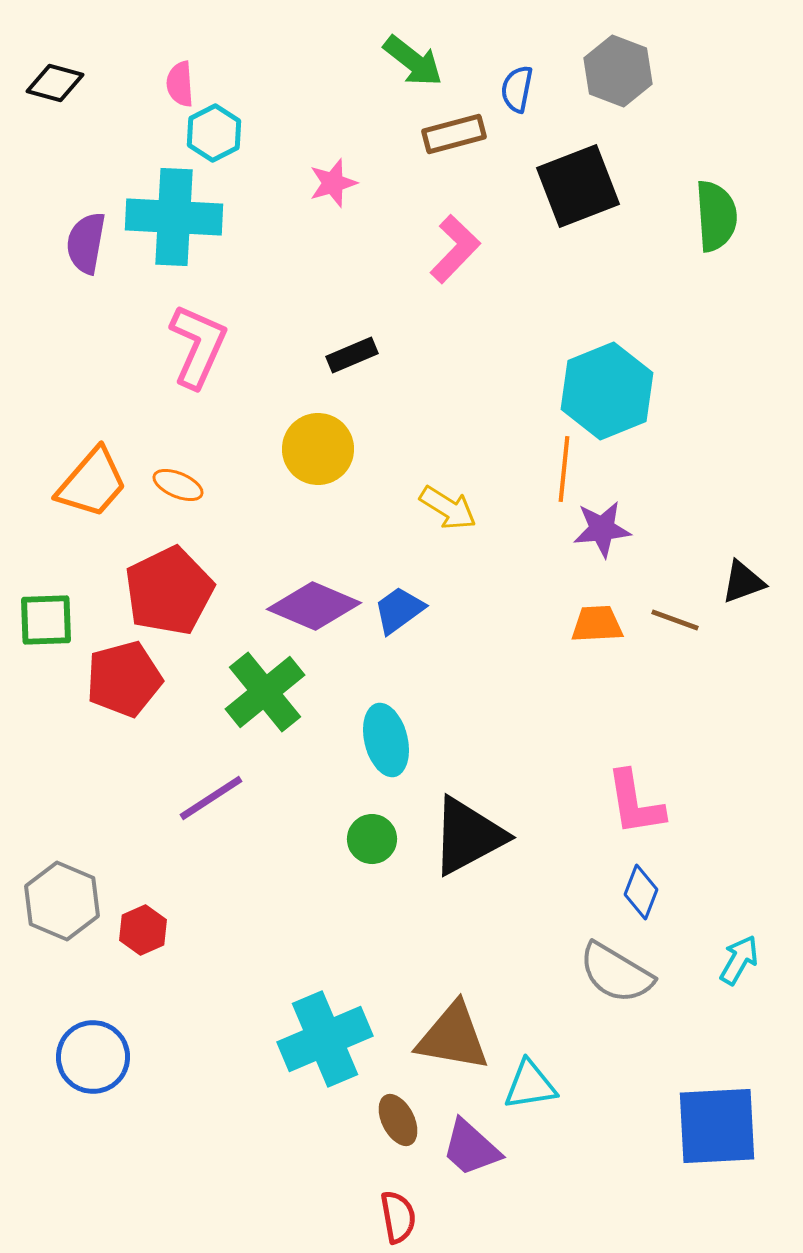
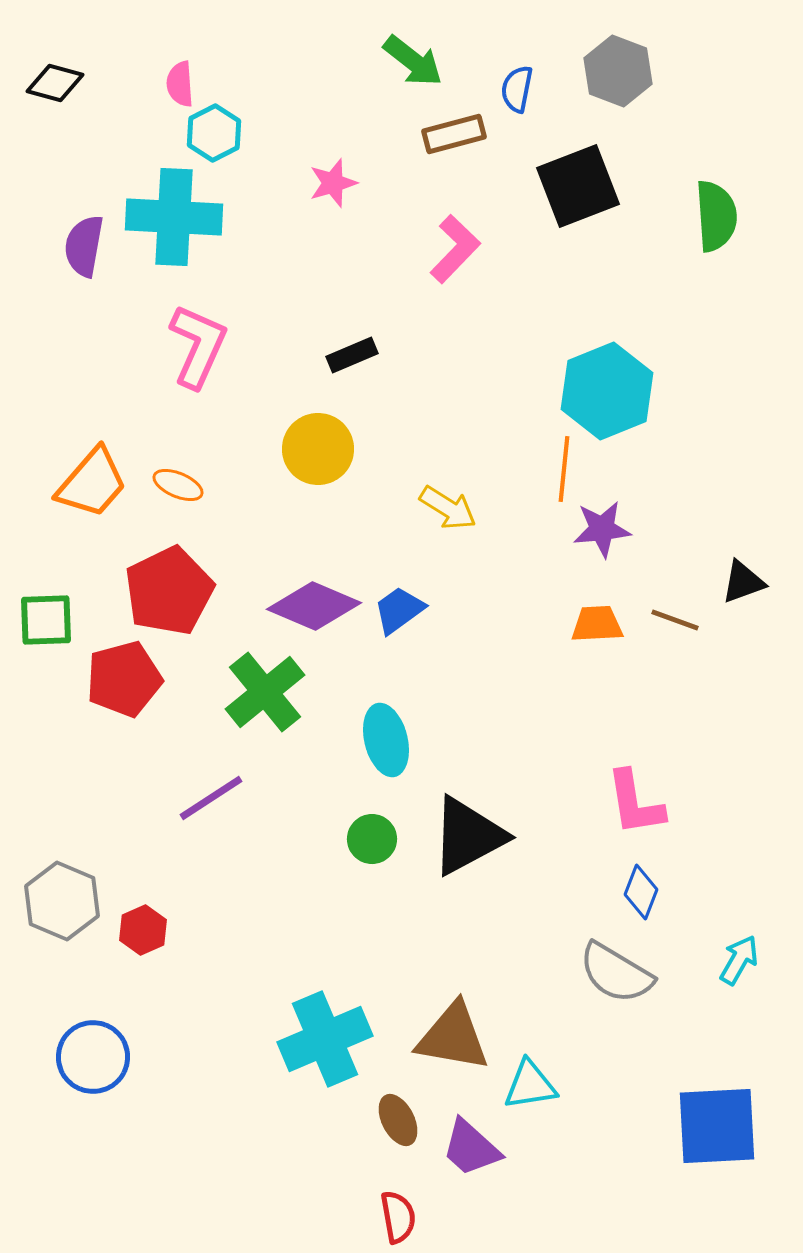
purple semicircle at (86, 243): moved 2 px left, 3 px down
